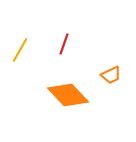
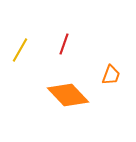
orange trapezoid: rotated 45 degrees counterclockwise
